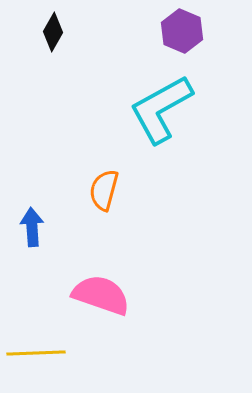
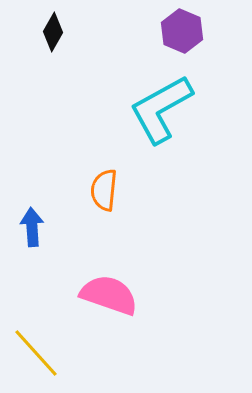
orange semicircle: rotated 9 degrees counterclockwise
pink semicircle: moved 8 px right
yellow line: rotated 50 degrees clockwise
